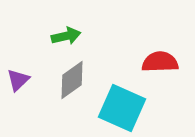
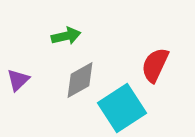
red semicircle: moved 5 px left, 3 px down; rotated 63 degrees counterclockwise
gray diamond: moved 8 px right; rotated 6 degrees clockwise
cyan square: rotated 33 degrees clockwise
